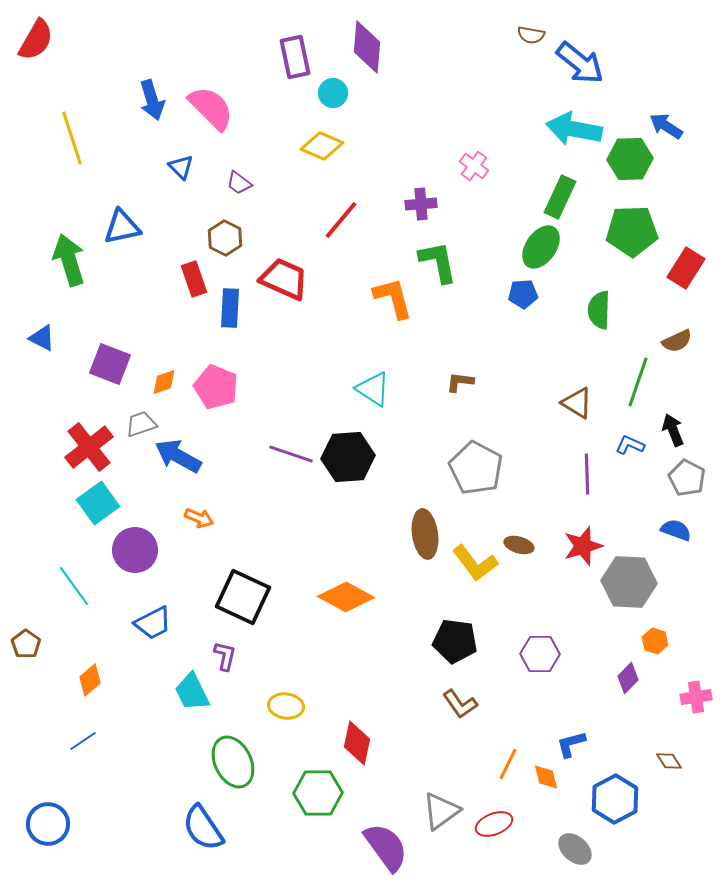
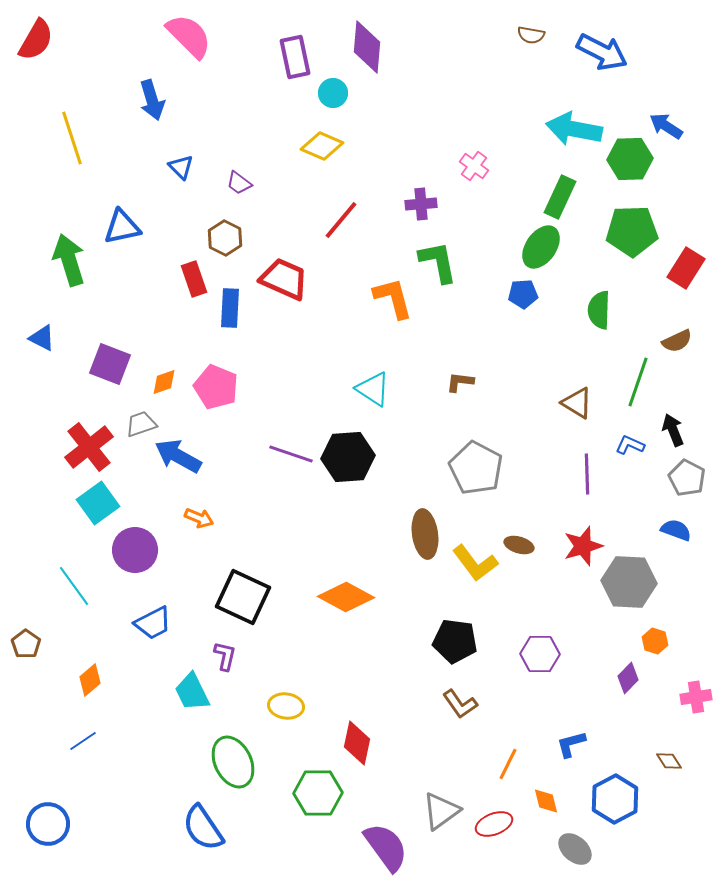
blue arrow at (580, 63): moved 22 px right, 11 px up; rotated 12 degrees counterclockwise
pink semicircle at (211, 108): moved 22 px left, 72 px up
orange diamond at (546, 777): moved 24 px down
